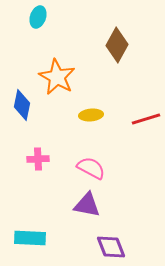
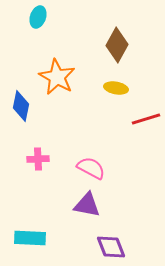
blue diamond: moved 1 px left, 1 px down
yellow ellipse: moved 25 px right, 27 px up; rotated 15 degrees clockwise
